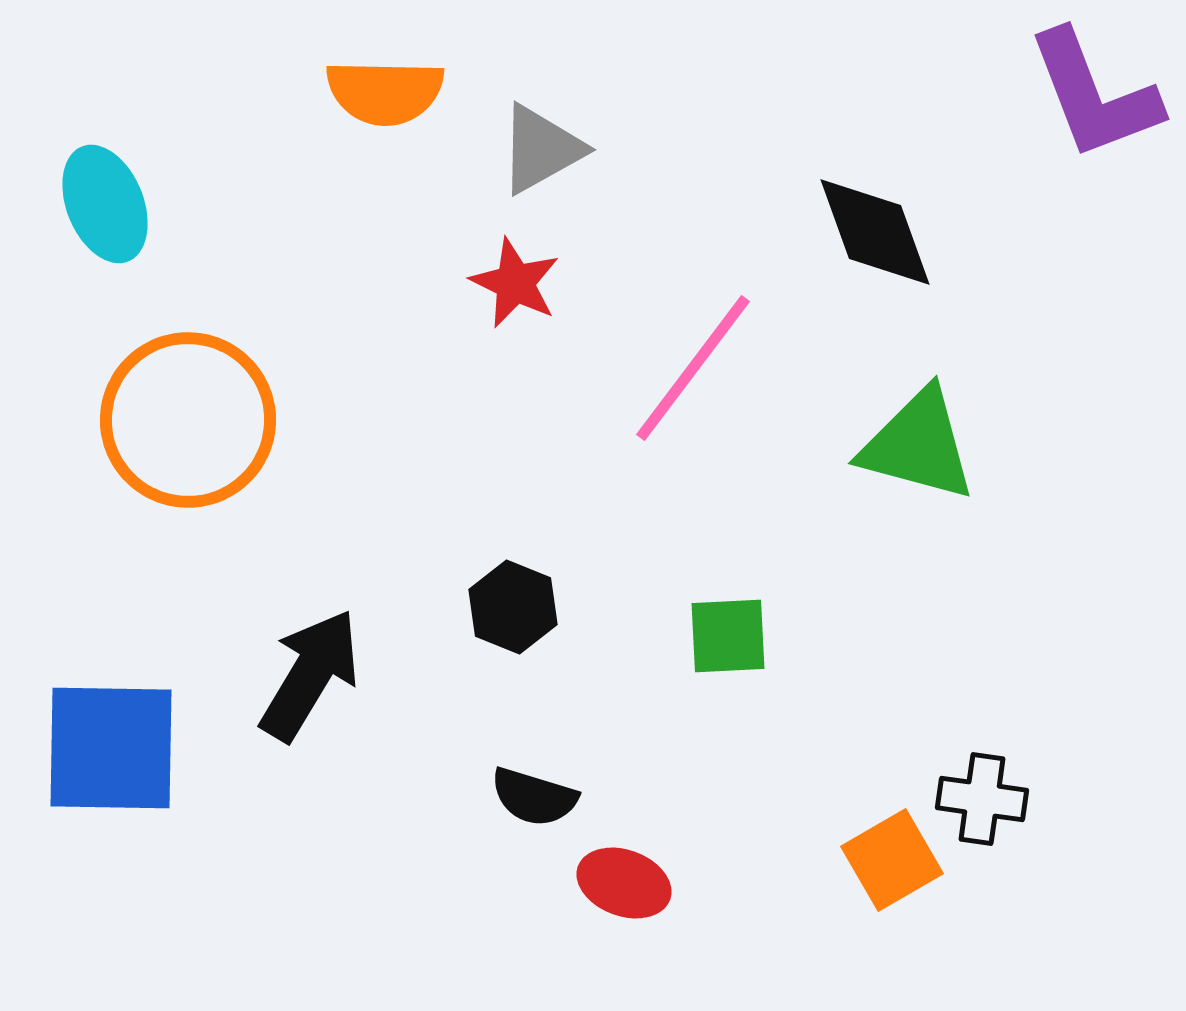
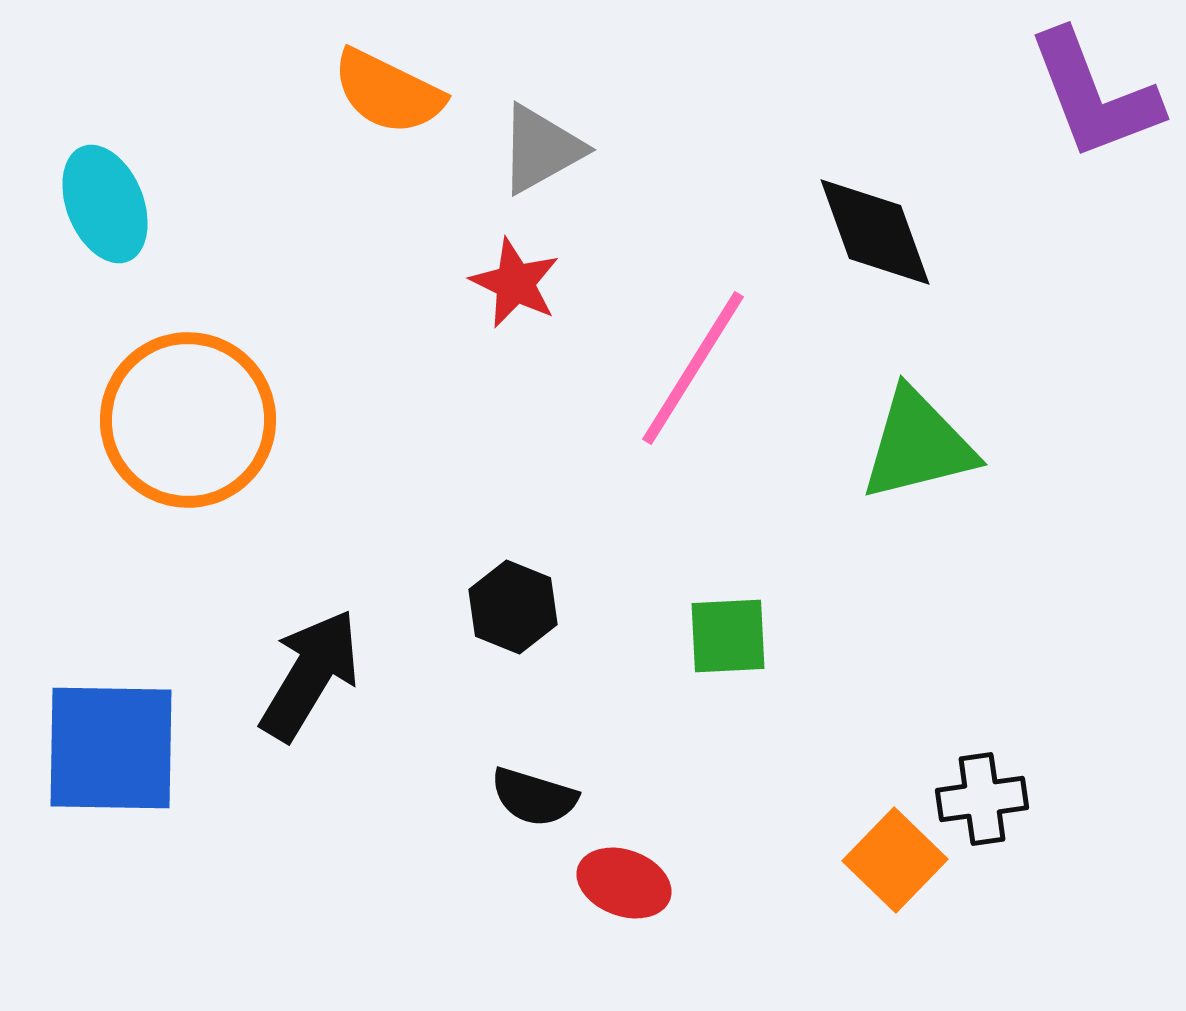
orange semicircle: moved 3 px right; rotated 25 degrees clockwise
pink line: rotated 5 degrees counterclockwise
green triangle: rotated 29 degrees counterclockwise
black cross: rotated 16 degrees counterclockwise
orange square: moved 3 px right; rotated 16 degrees counterclockwise
